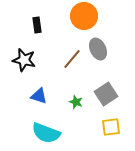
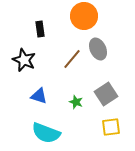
black rectangle: moved 3 px right, 4 px down
black star: rotated 10 degrees clockwise
